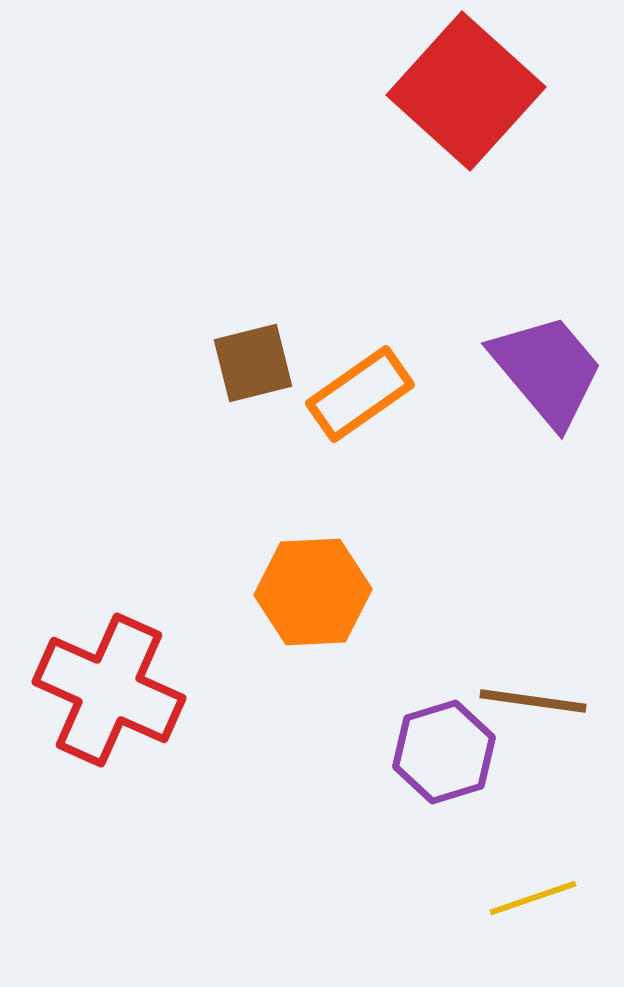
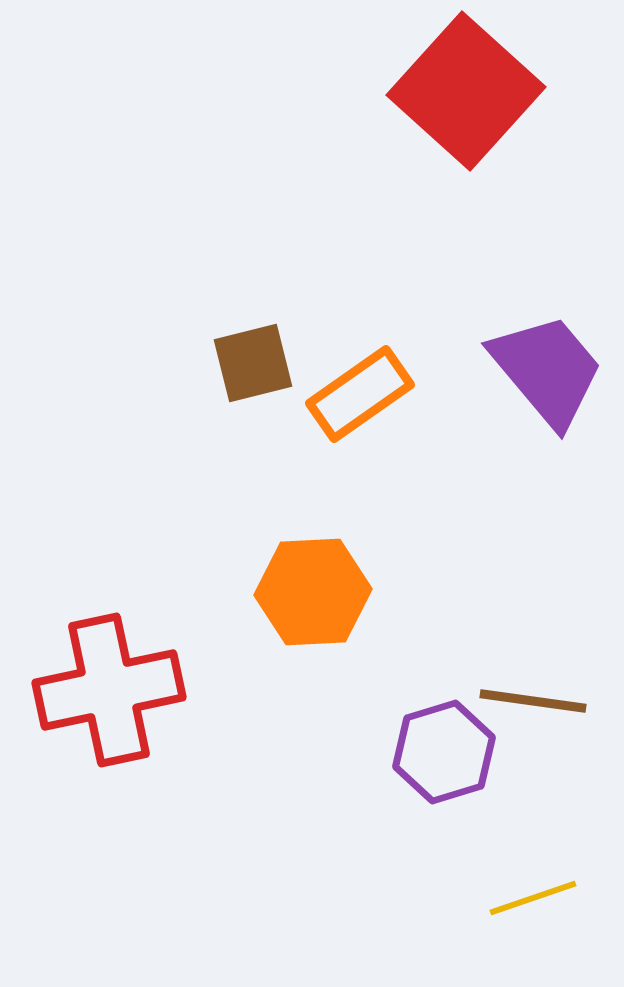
red cross: rotated 36 degrees counterclockwise
